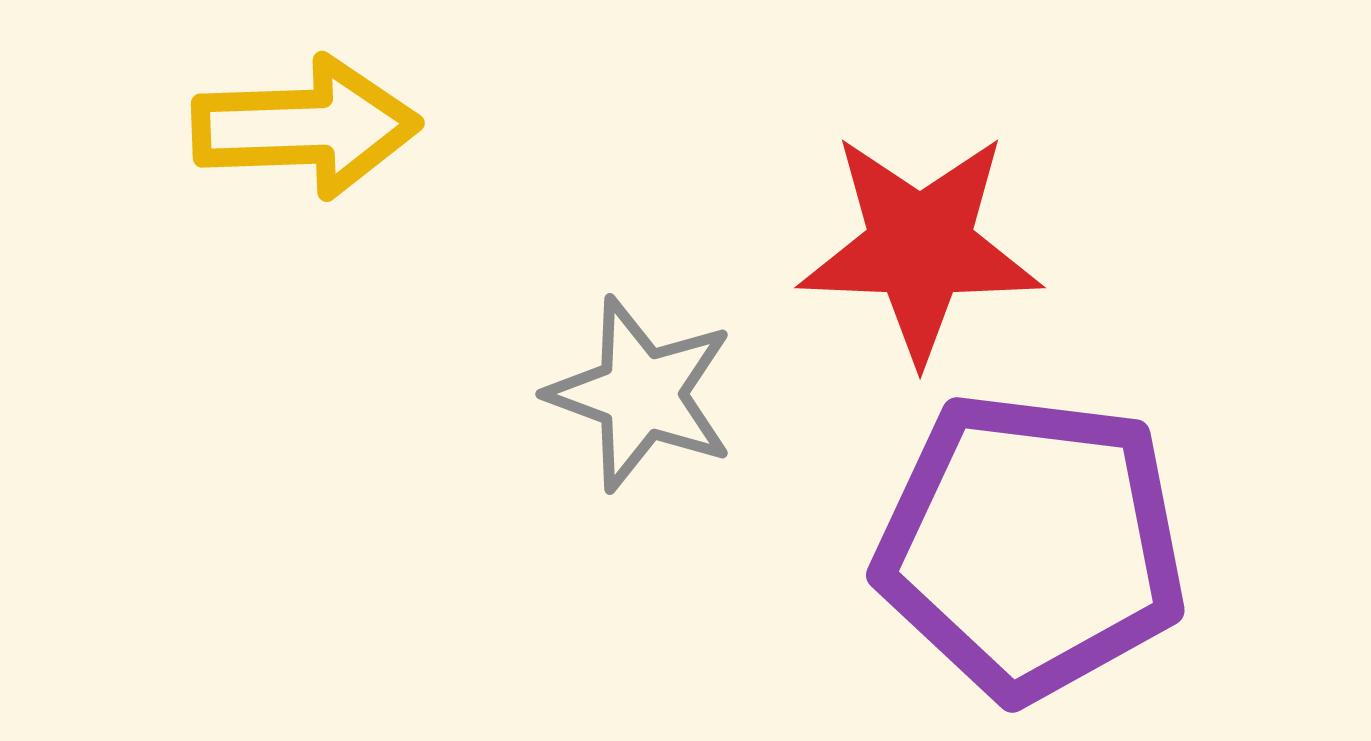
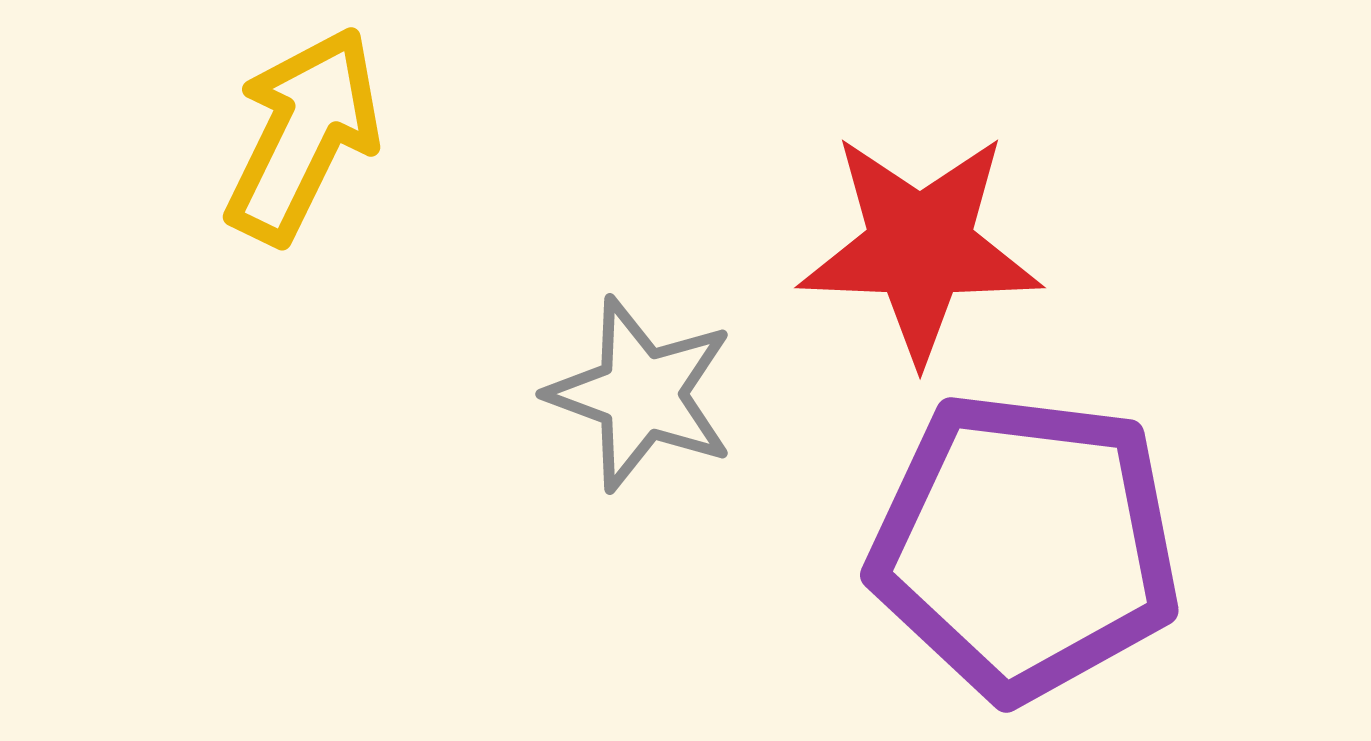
yellow arrow: moved 3 px left, 8 px down; rotated 62 degrees counterclockwise
purple pentagon: moved 6 px left
